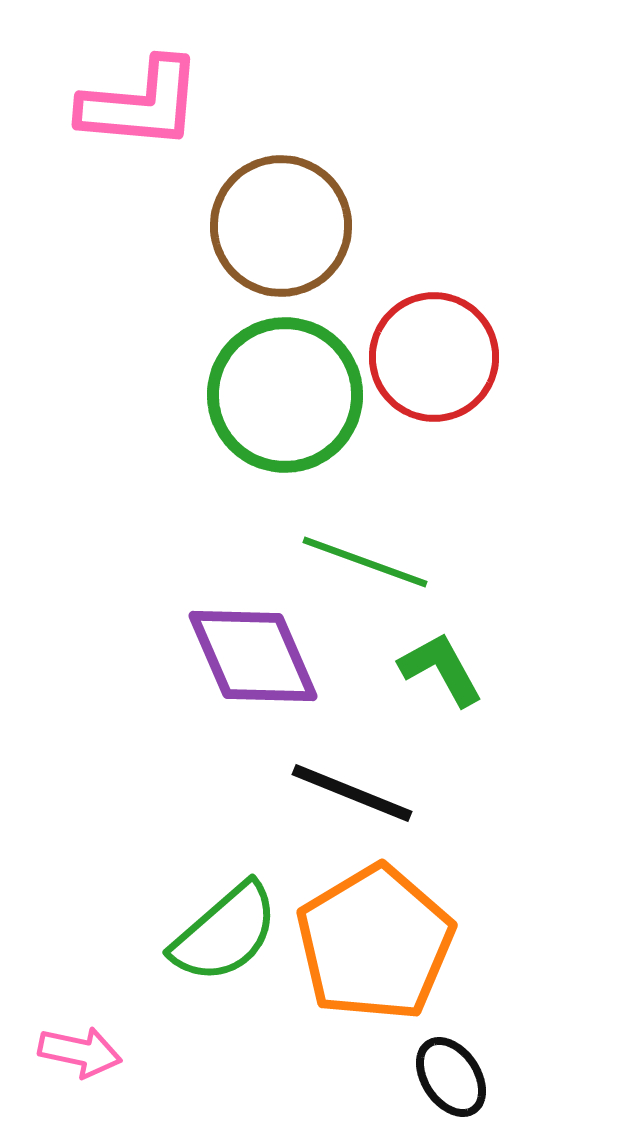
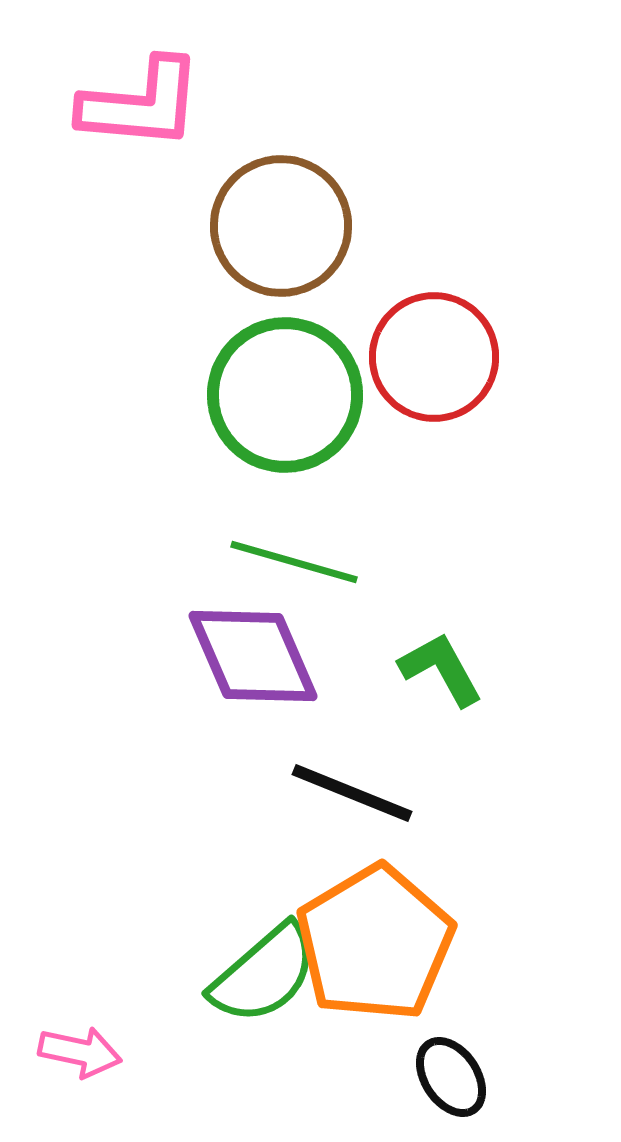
green line: moved 71 px left; rotated 4 degrees counterclockwise
green semicircle: moved 39 px right, 41 px down
